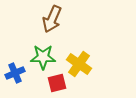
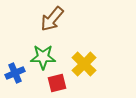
brown arrow: rotated 16 degrees clockwise
yellow cross: moved 5 px right; rotated 10 degrees clockwise
